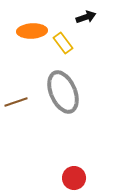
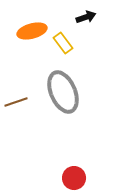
orange ellipse: rotated 12 degrees counterclockwise
